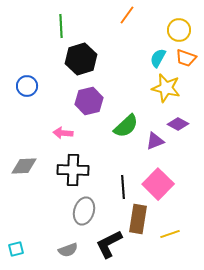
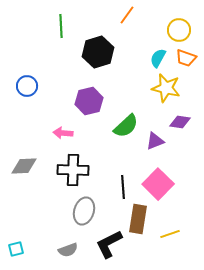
black hexagon: moved 17 px right, 7 px up
purple diamond: moved 2 px right, 2 px up; rotated 20 degrees counterclockwise
